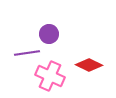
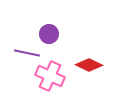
purple line: rotated 20 degrees clockwise
